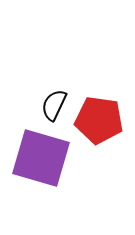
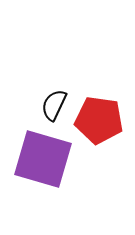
purple square: moved 2 px right, 1 px down
